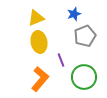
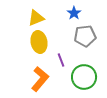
blue star: moved 1 px up; rotated 16 degrees counterclockwise
gray pentagon: rotated 15 degrees clockwise
